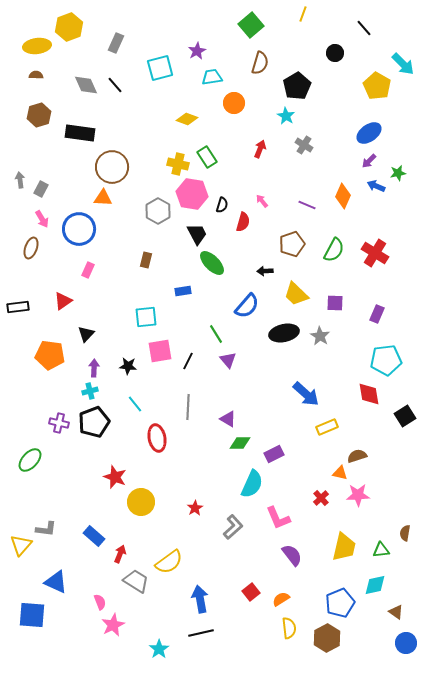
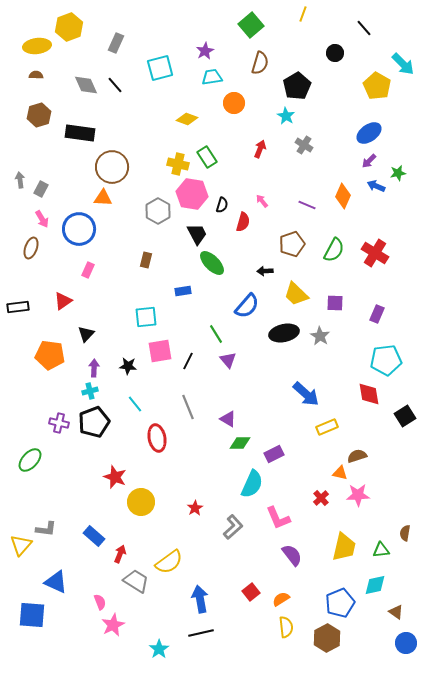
purple star at (197, 51): moved 8 px right
gray line at (188, 407): rotated 25 degrees counterclockwise
yellow semicircle at (289, 628): moved 3 px left, 1 px up
